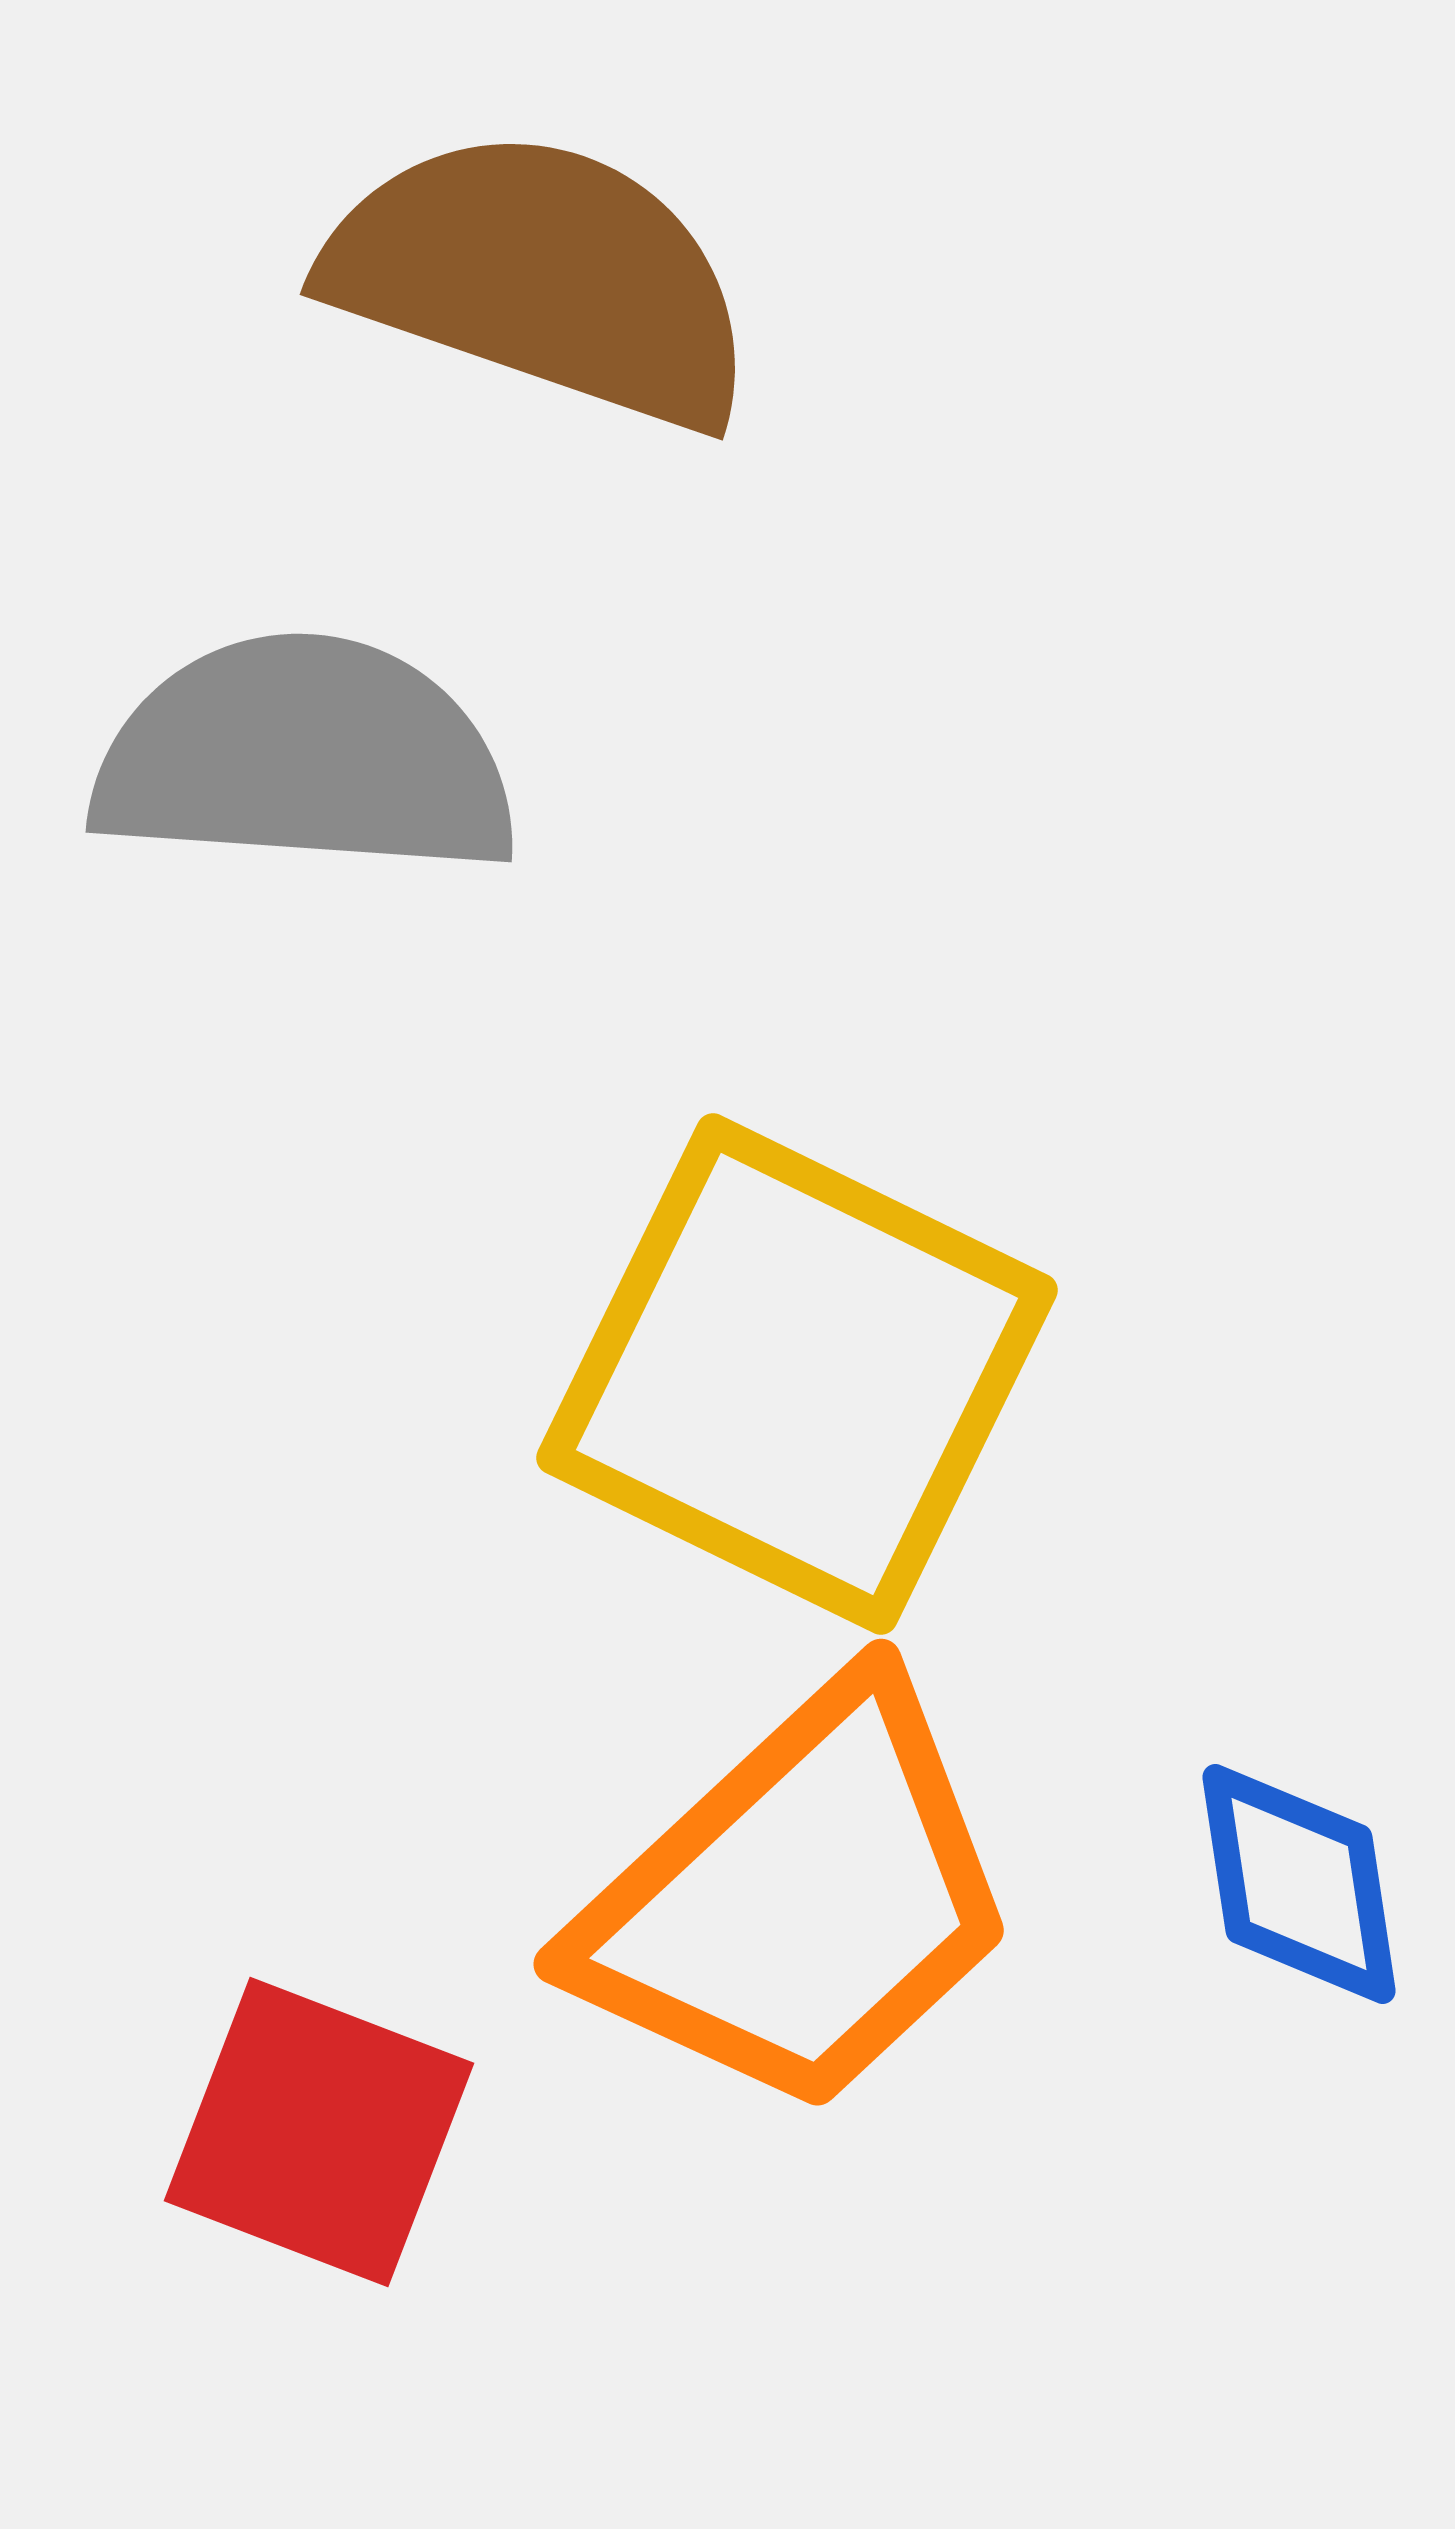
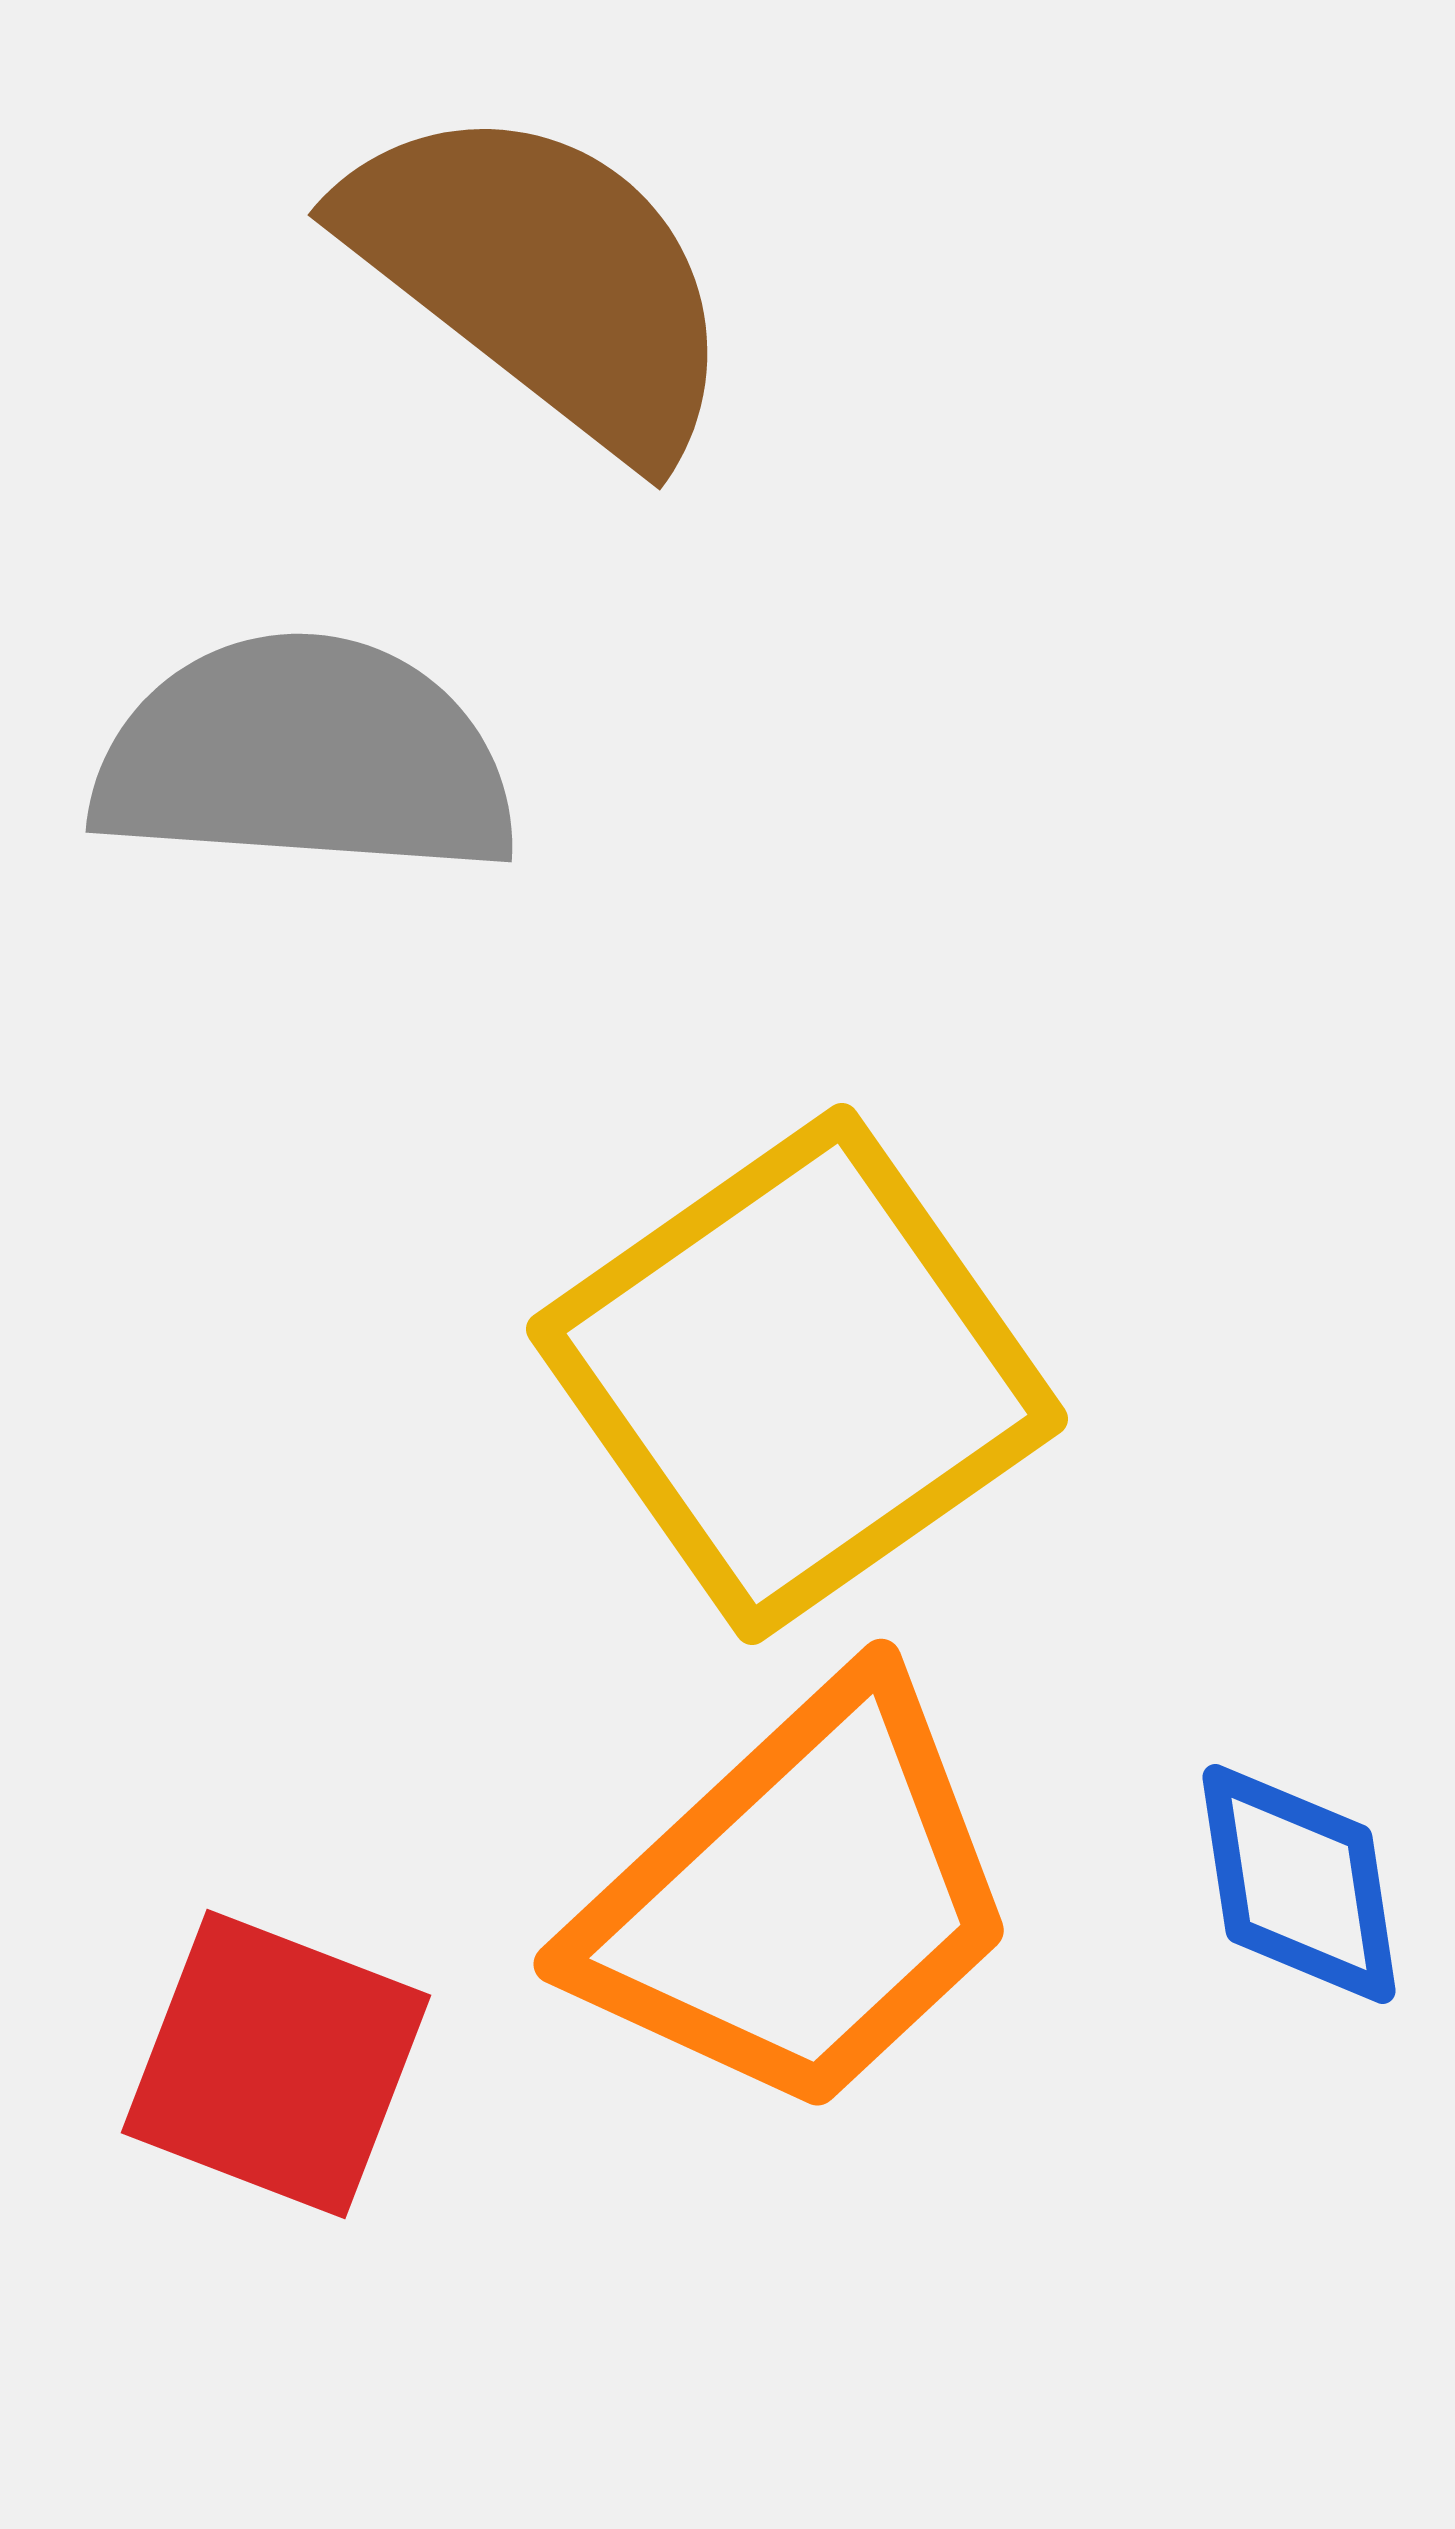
brown semicircle: rotated 19 degrees clockwise
yellow square: rotated 29 degrees clockwise
red square: moved 43 px left, 68 px up
